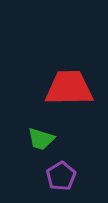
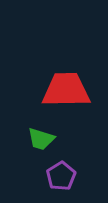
red trapezoid: moved 3 px left, 2 px down
